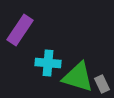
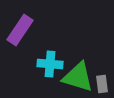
cyan cross: moved 2 px right, 1 px down
gray rectangle: rotated 18 degrees clockwise
